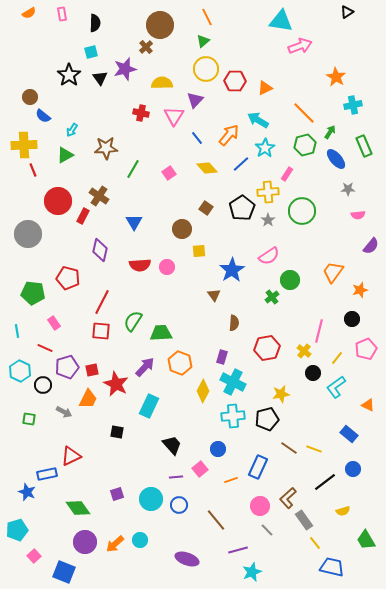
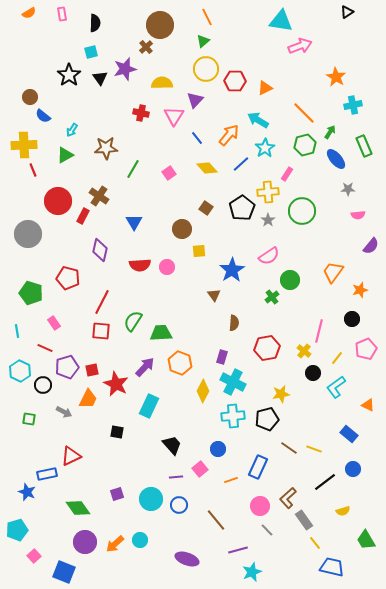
green pentagon at (33, 293): moved 2 px left; rotated 10 degrees clockwise
